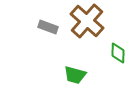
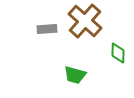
brown cross: moved 2 px left
gray rectangle: moved 1 px left, 2 px down; rotated 24 degrees counterclockwise
